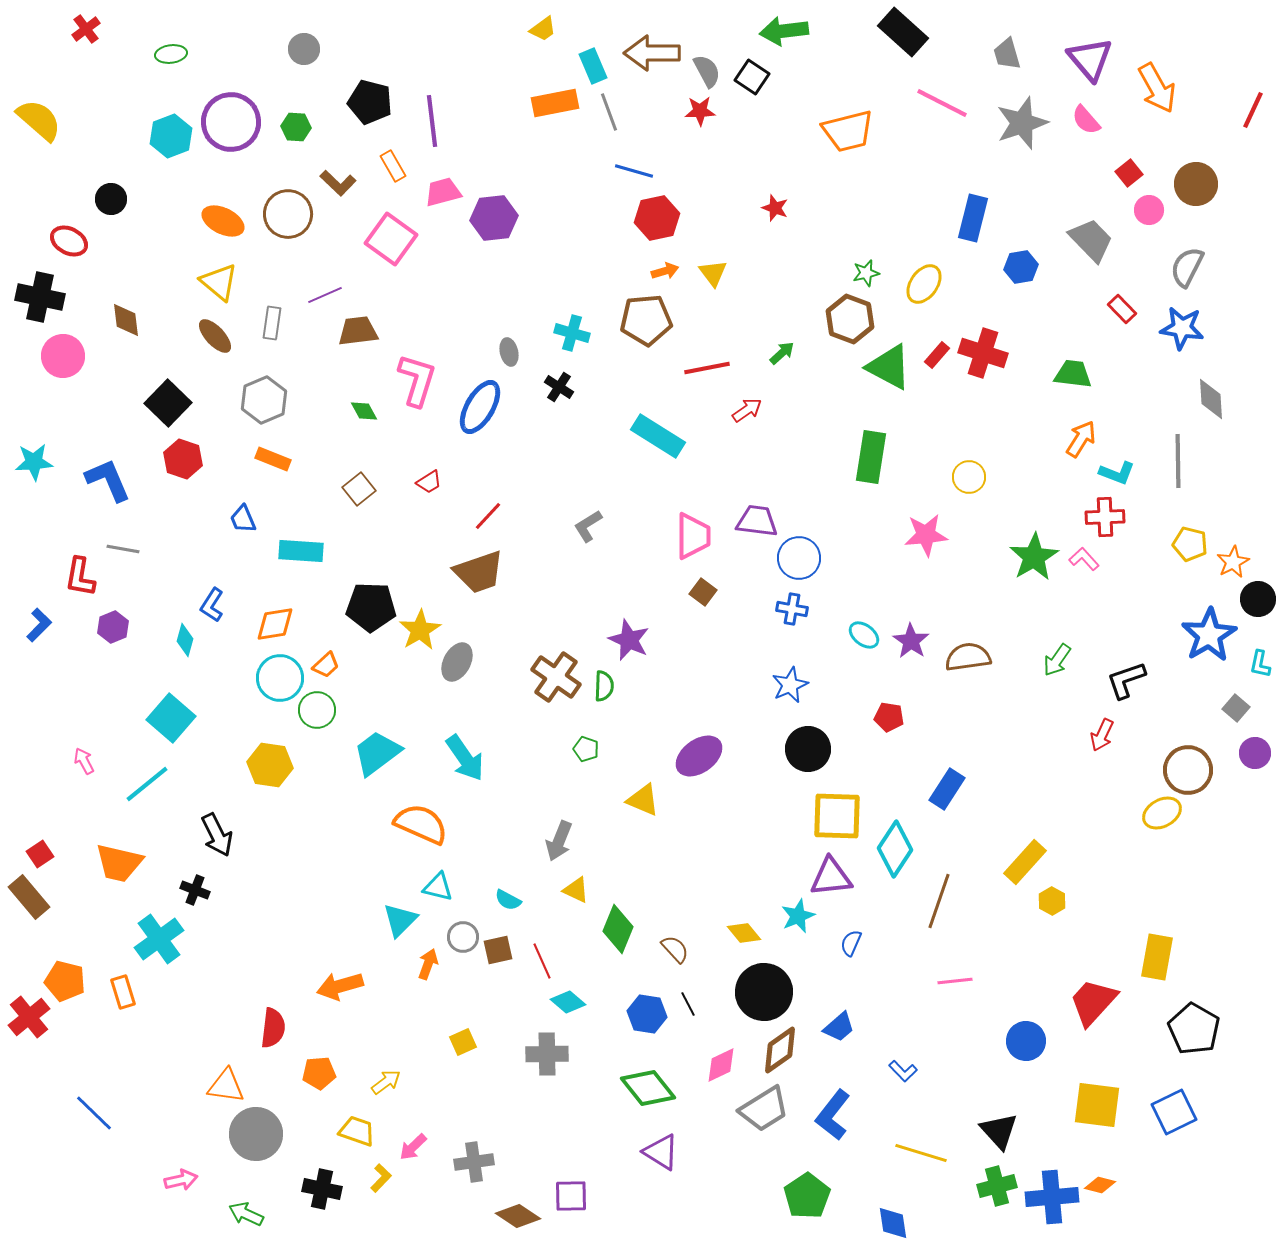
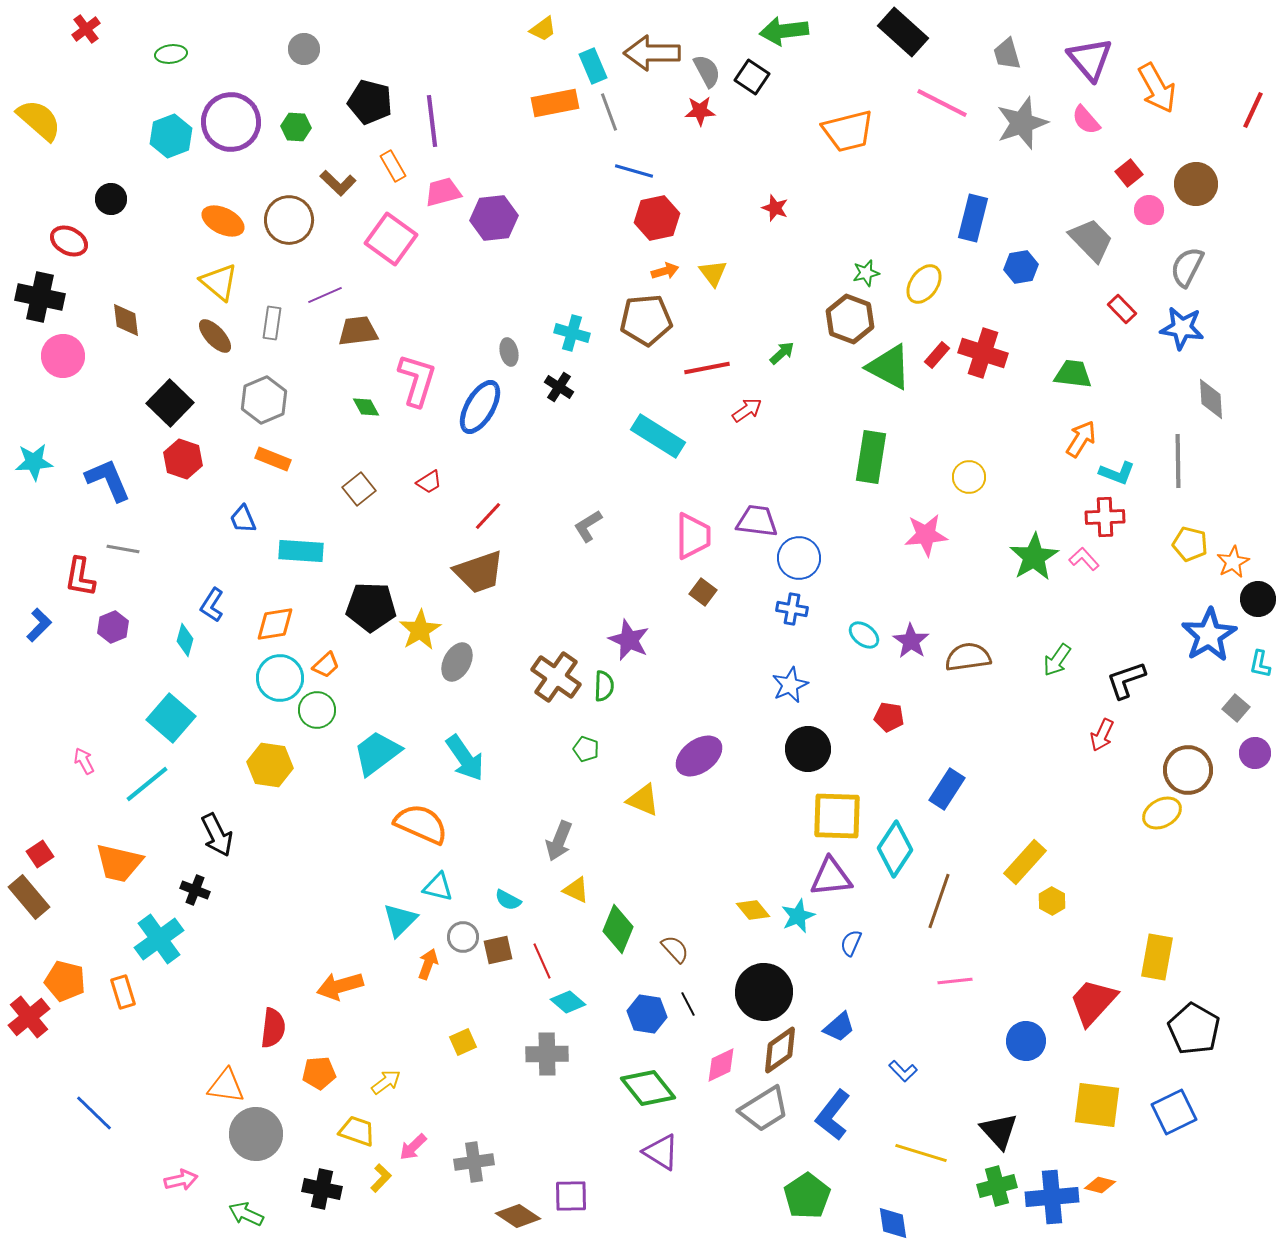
brown circle at (288, 214): moved 1 px right, 6 px down
black square at (168, 403): moved 2 px right
green diamond at (364, 411): moved 2 px right, 4 px up
yellow diamond at (744, 933): moved 9 px right, 23 px up
